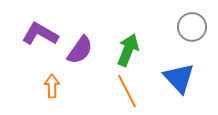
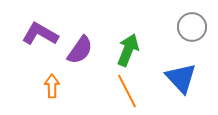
blue triangle: moved 2 px right
